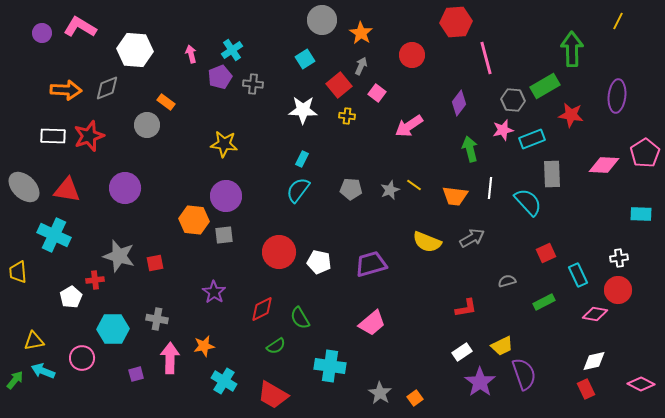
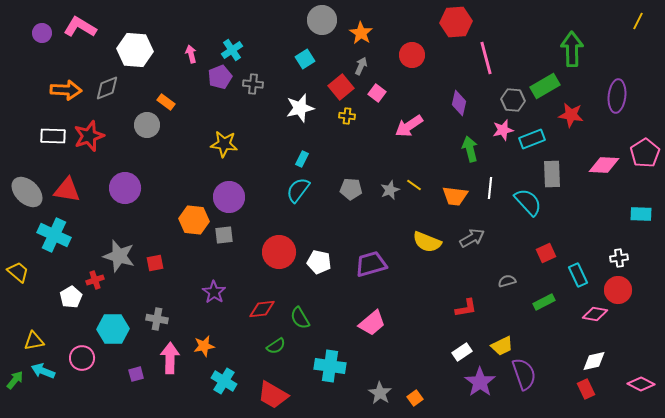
yellow line at (618, 21): moved 20 px right
red square at (339, 85): moved 2 px right, 2 px down
purple diamond at (459, 103): rotated 25 degrees counterclockwise
white star at (303, 110): moved 3 px left, 2 px up; rotated 16 degrees counterclockwise
gray ellipse at (24, 187): moved 3 px right, 5 px down
purple circle at (226, 196): moved 3 px right, 1 px down
yellow trapezoid at (18, 272): rotated 135 degrees clockwise
red cross at (95, 280): rotated 12 degrees counterclockwise
red diamond at (262, 309): rotated 20 degrees clockwise
